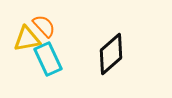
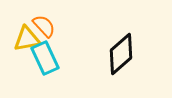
black diamond: moved 10 px right
cyan rectangle: moved 3 px left, 1 px up
